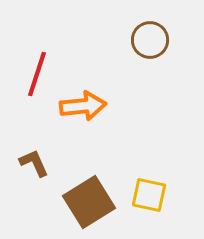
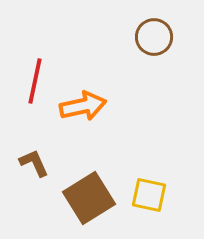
brown circle: moved 4 px right, 3 px up
red line: moved 2 px left, 7 px down; rotated 6 degrees counterclockwise
orange arrow: rotated 6 degrees counterclockwise
brown square: moved 4 px up
